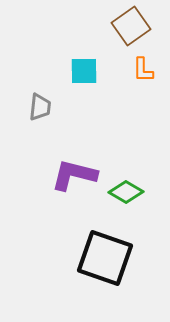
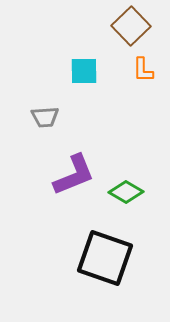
brown square: rotated 9 degrees counterclockwise
gray trapezoid: moved 5 px right, 10 px down; rotated 80 degrees clockwise
purple L-shape: rotated 144 degrees clockwise
